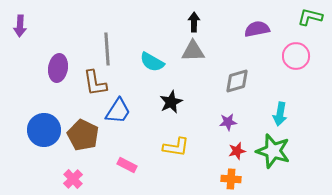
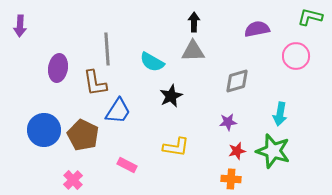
black star: moved 6 px up
pink cross: moved 1 px down
